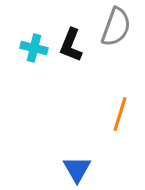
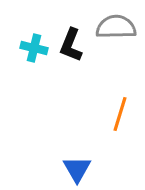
gray semicircle: rotated 111 degrees counterclockwise
